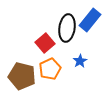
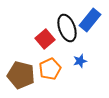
black ellipse: rotated 28 degrees counterclockwise
red square: moved 4 px up
blue star: rotated 16 degrees clockwise
brown pentagon: moved 1 px left, 1 px up
